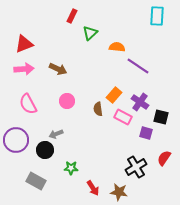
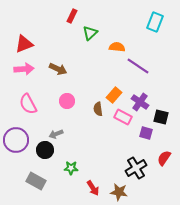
cyan rectangle: moved 2 px left, 6 px down; rotated 18 degrees clockwise
black cross: moved 1 px down
